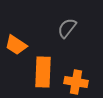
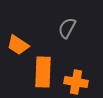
gray semicircle: rotated 10 degrees counterclockwise
orange trapezoid: moved 2 px right
